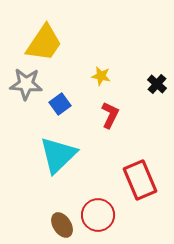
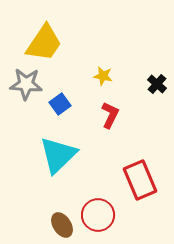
yellow star: moved 2 px right
